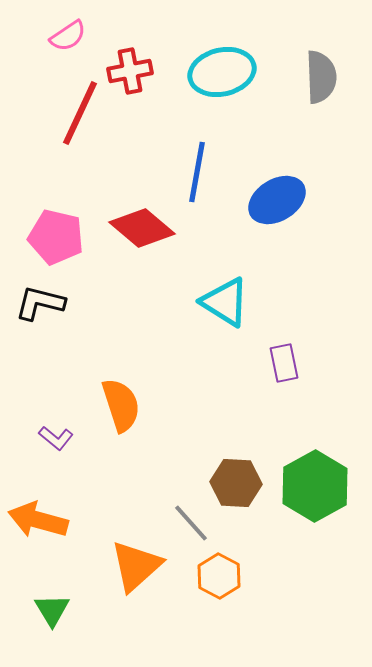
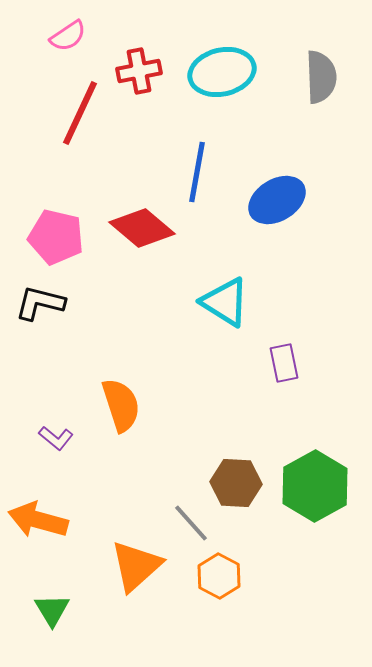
red cross: moved 9 px right
